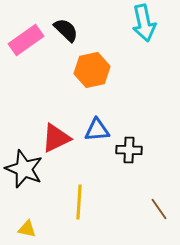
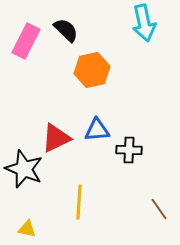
pink rectangle: moved 1 px down; rotated 28 degrees counterclockwise
